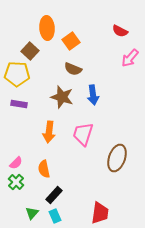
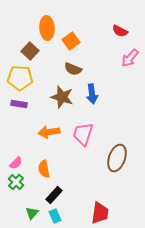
yellow pentagon: moved 3 px right, 4 px down
blue arrow: moved 1 px left, 1 px up
orange arrow: rotated 75 degrees clockwise
